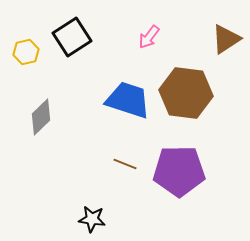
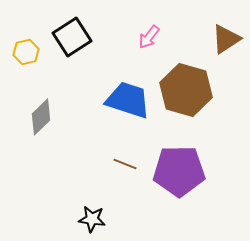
brown hexagon: moved 3 px up; rotated 9 degrees clockwise
